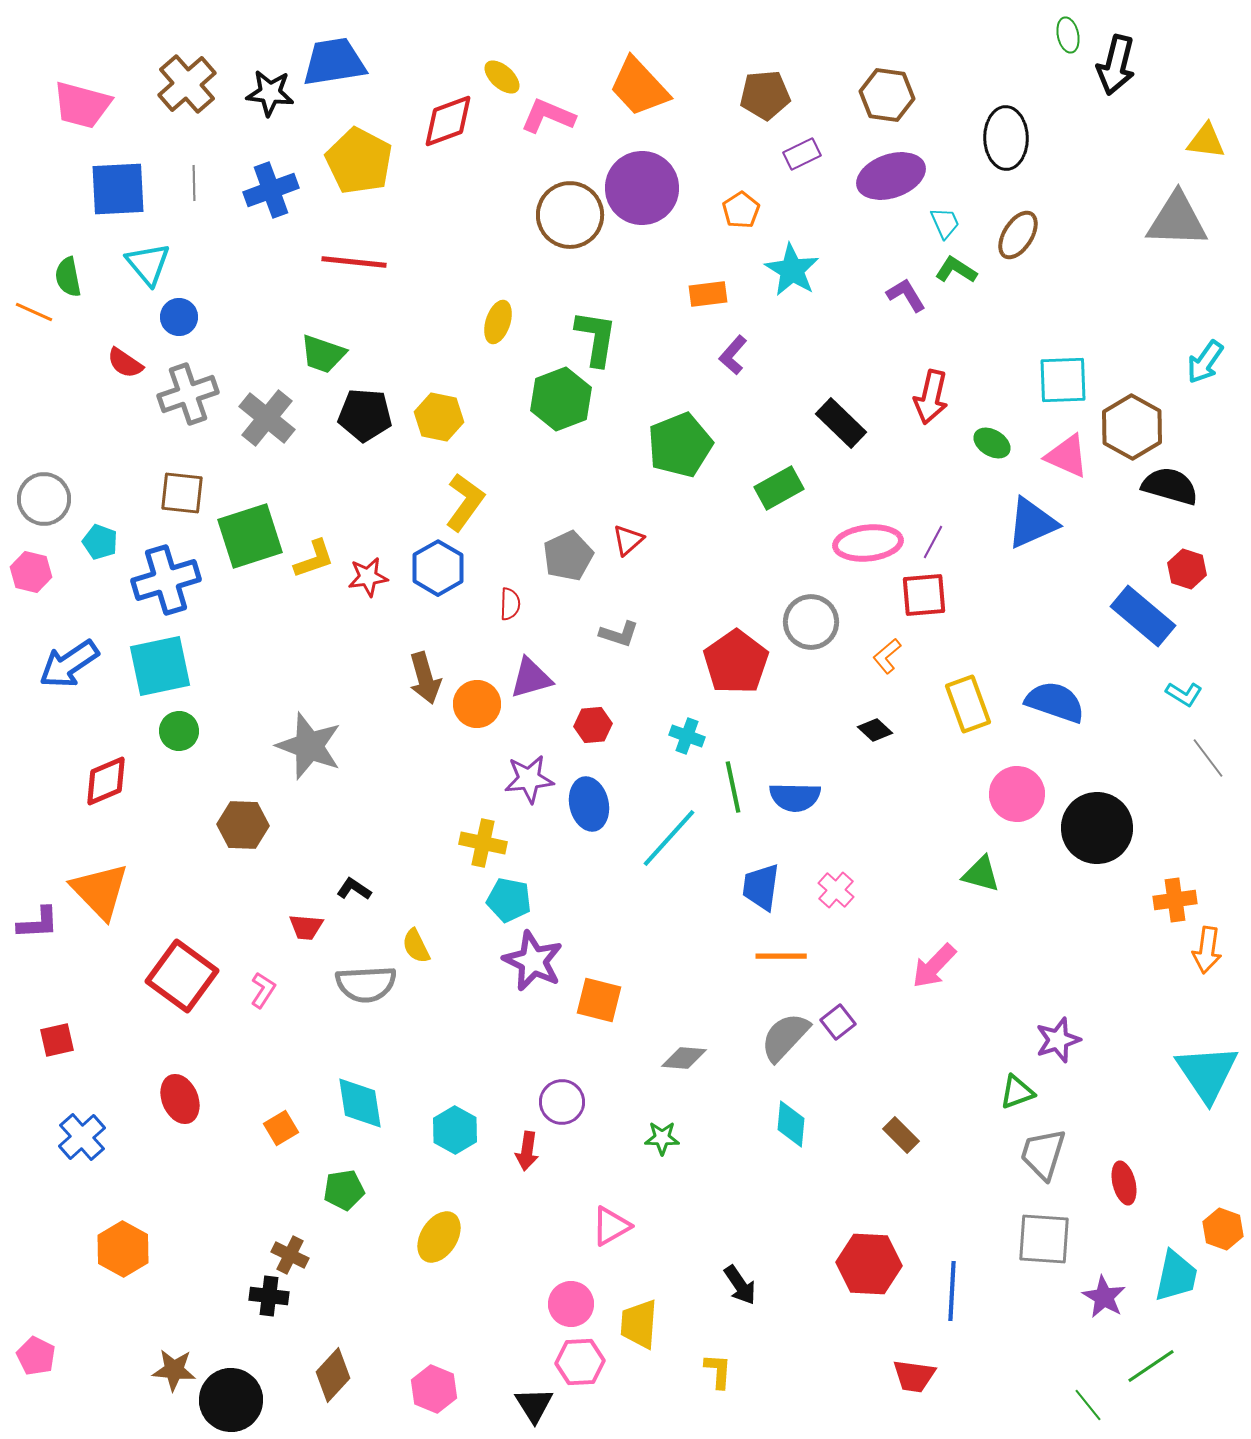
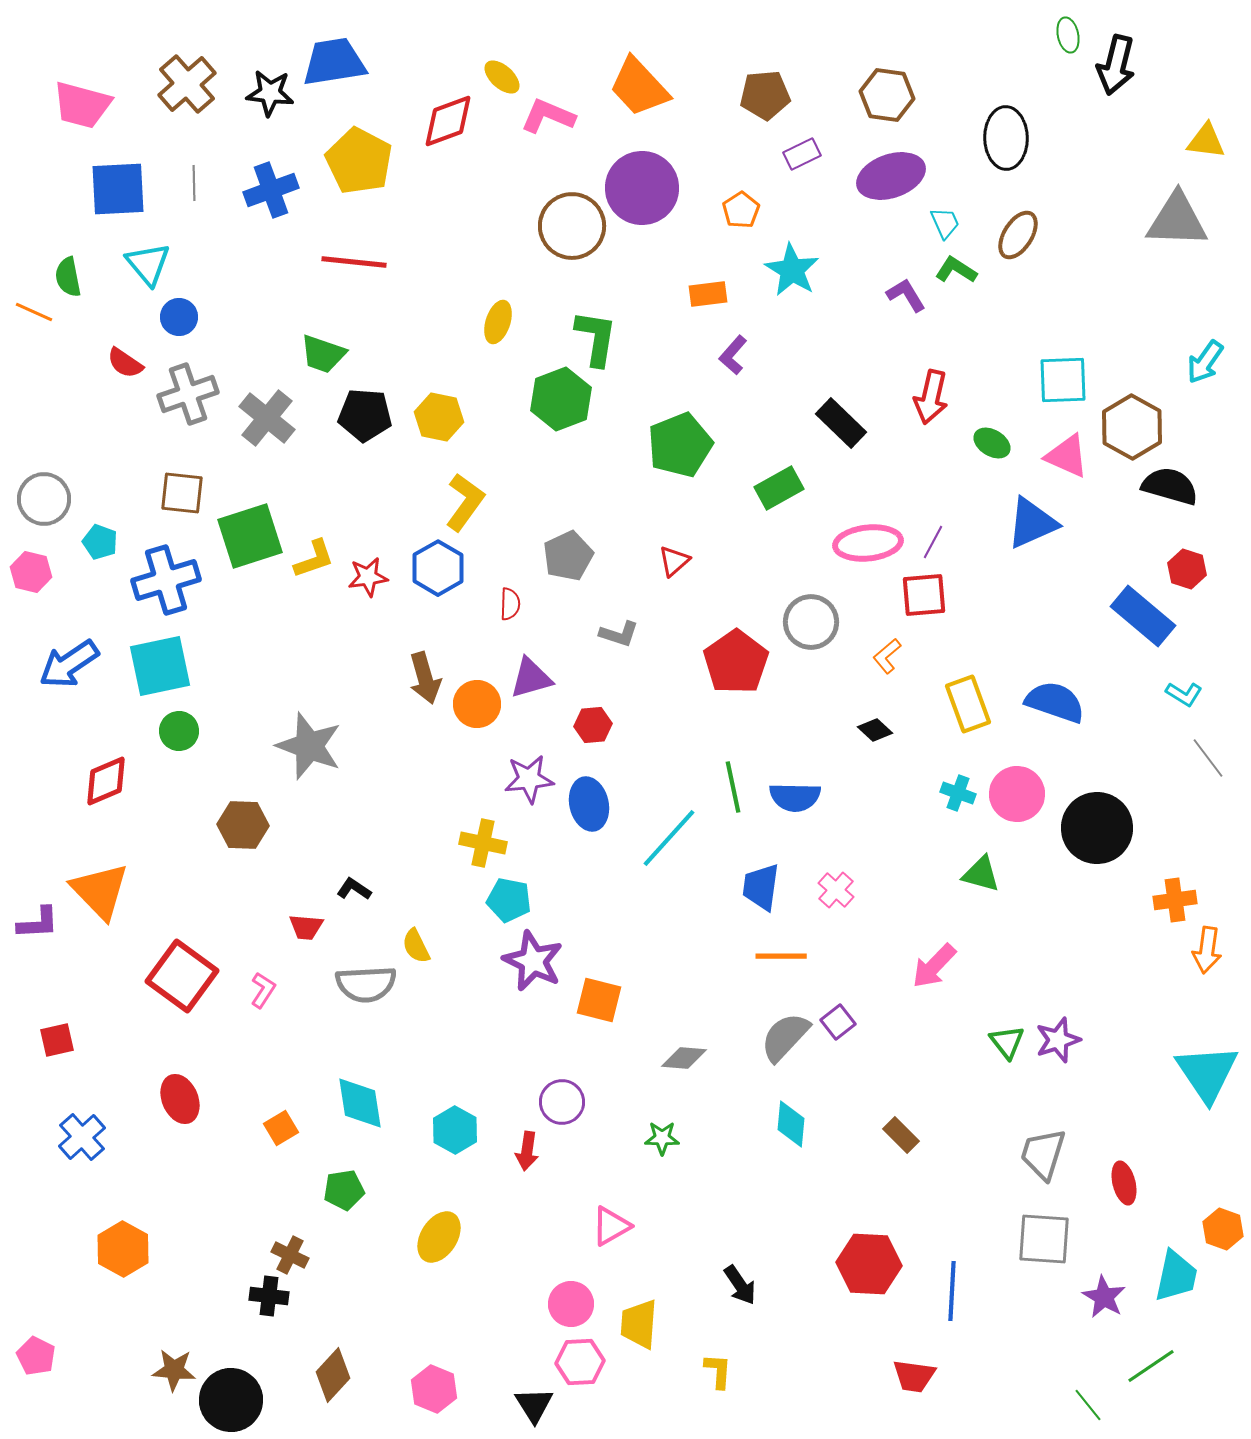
brown circle at (570, 215): moved 2 px right, 11 px down
red triangle at (628, 540): moved 46 px right, 21 px down
cyan cross at (687, 736): moved 271 px right, 57 px down
green triangle at (1017, 1092): moved 10 px left, 50 px up; rotated 48 degrees counterclockwise
